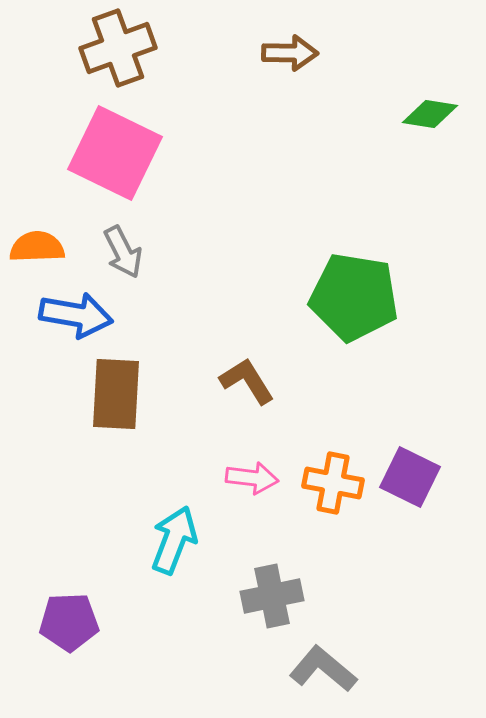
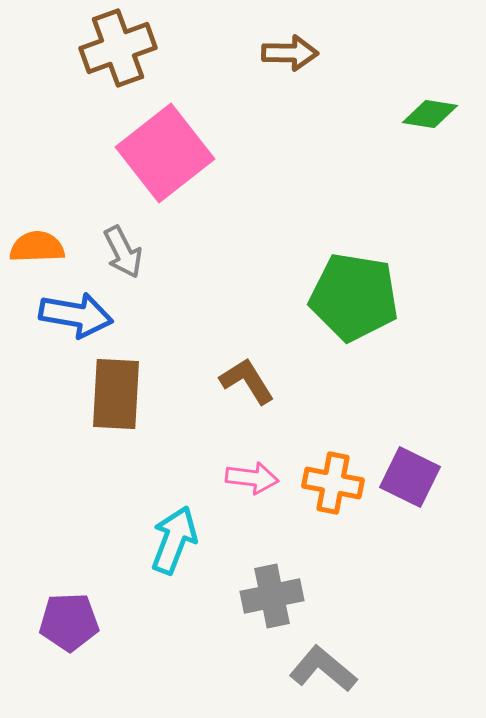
pink square: moved 50 px right; rotated 26 degrees clockwise
